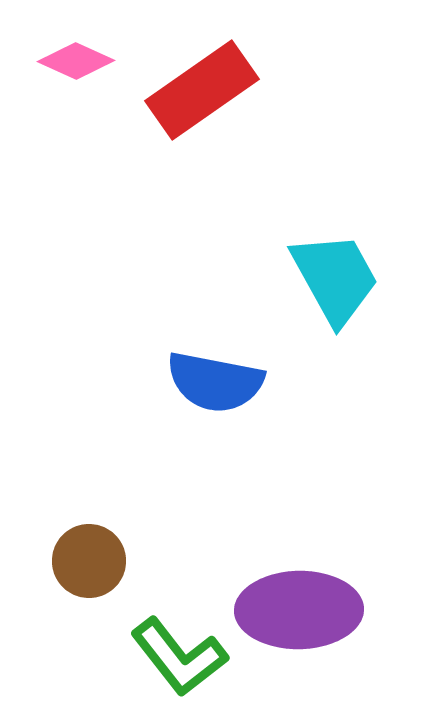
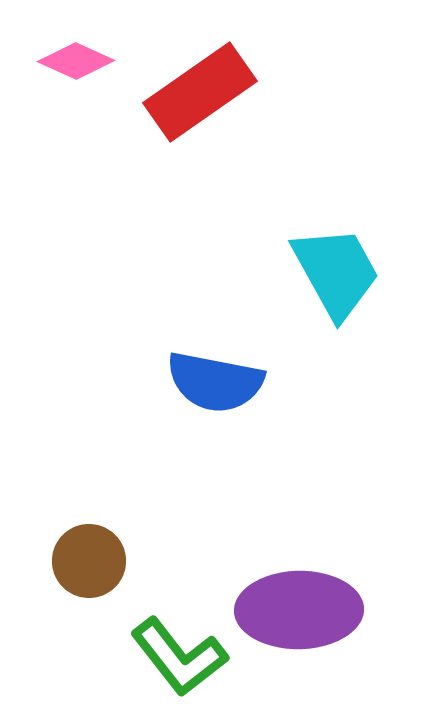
red rectangle: moved 2 px left, 2 px down
cyan trapezoid: moved 1 px right, 6 px up
